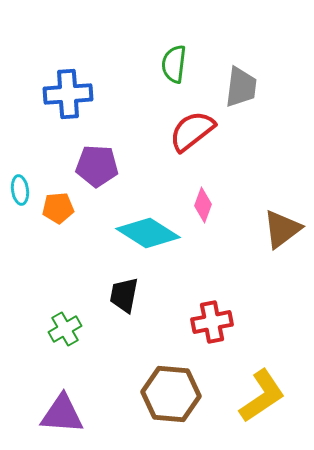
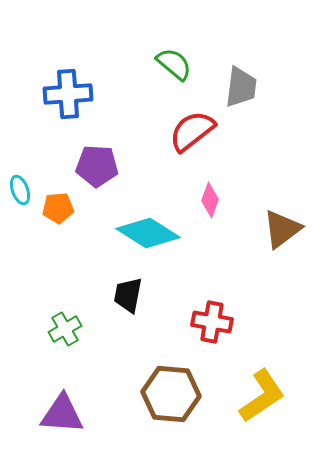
green semicircle: rotated 123 degrees clockwise
cyan ellipse: rotated 12 degrees counterclockwise
pink diamond: moved 7 px right, 5 px up
black trapezoid: moved 4 px right
red cross: rotated 21 degrees clockwise
